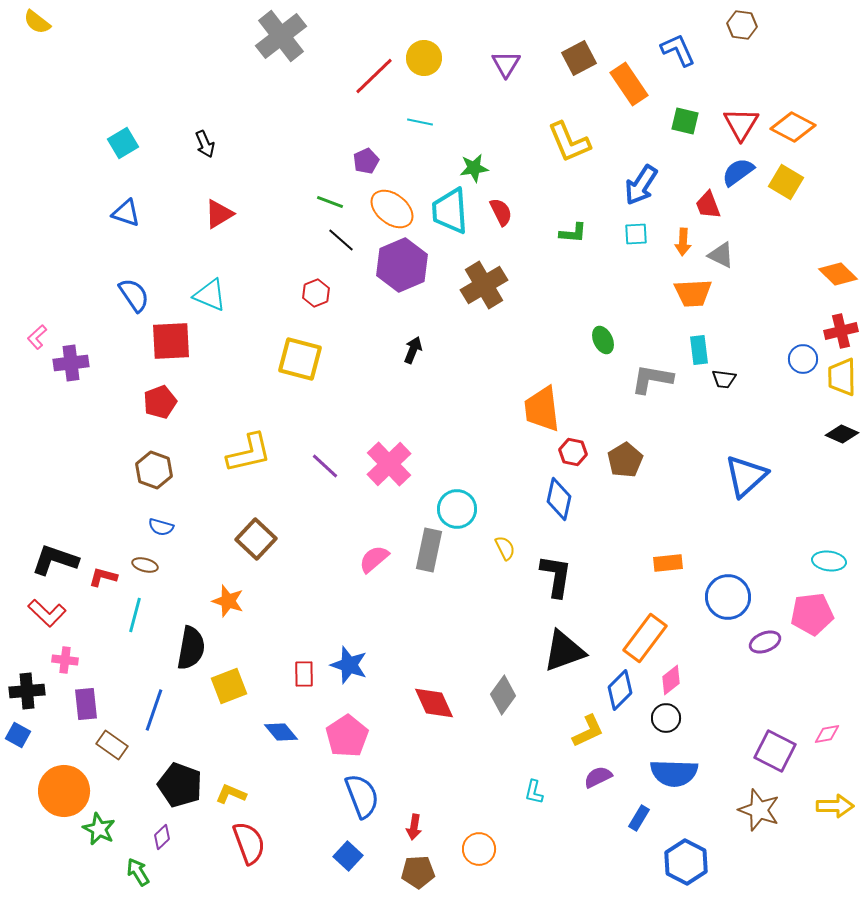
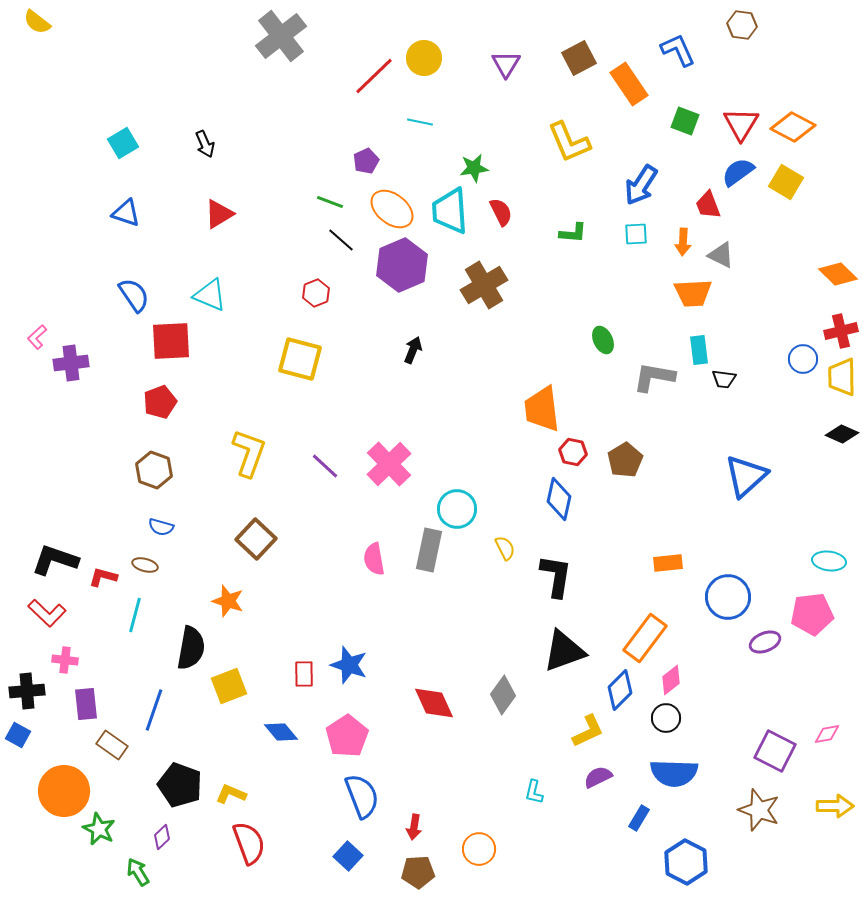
green square at (685, 121): rotated 8 degrees clockwise
gray L-shape at (652, 379): moved 2 px right, 2 px up
yellow L-shape at (249, 453): rotated 57 degrees counterclockwise
pink semicircle at (374, 559): rotated 60 degrees counterclockwise
